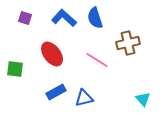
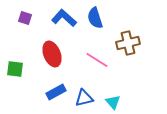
red ellipse: rotated 15 degrees clockwise
cyan triangle: moved 30 px left, 3 px down
